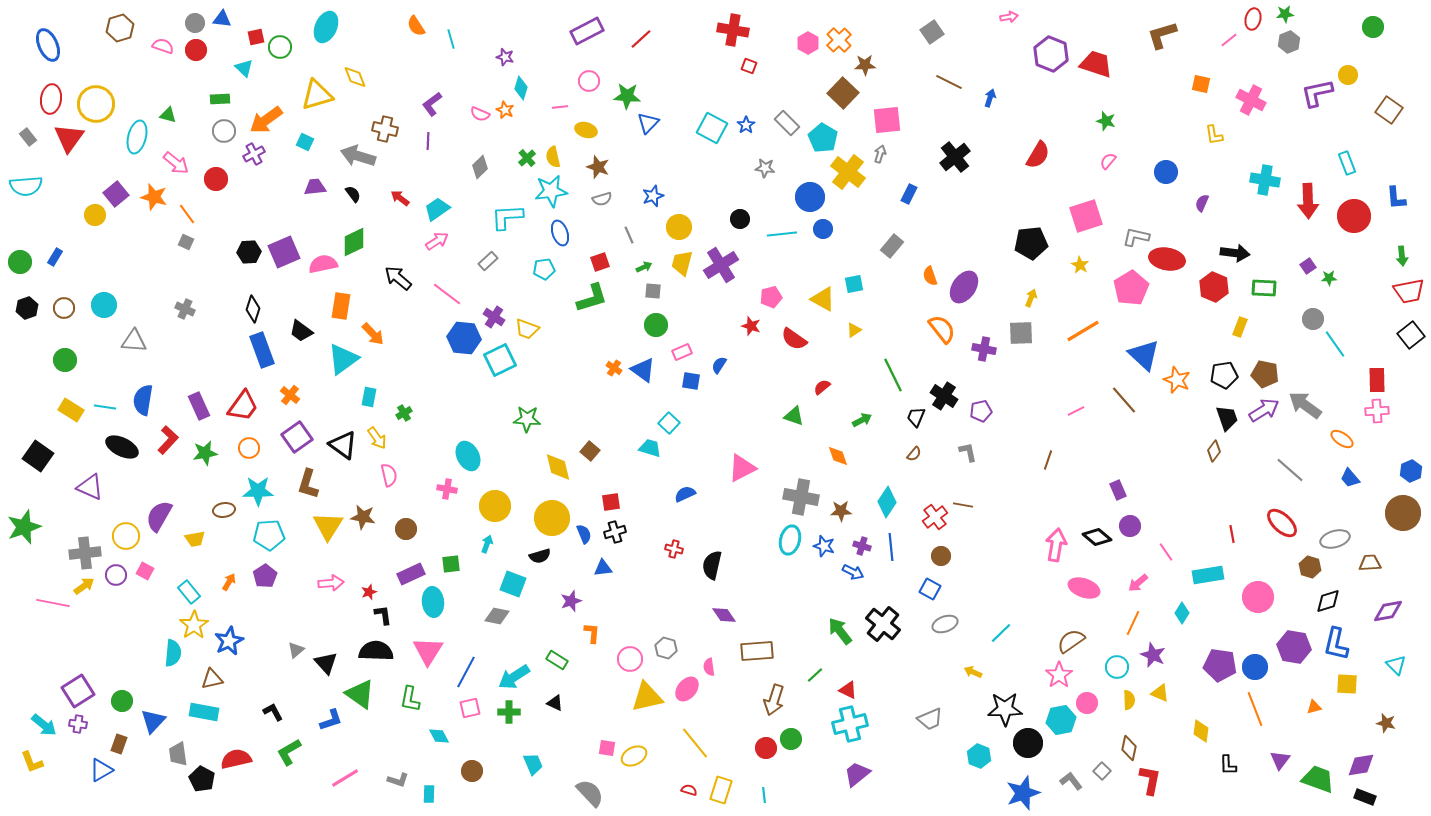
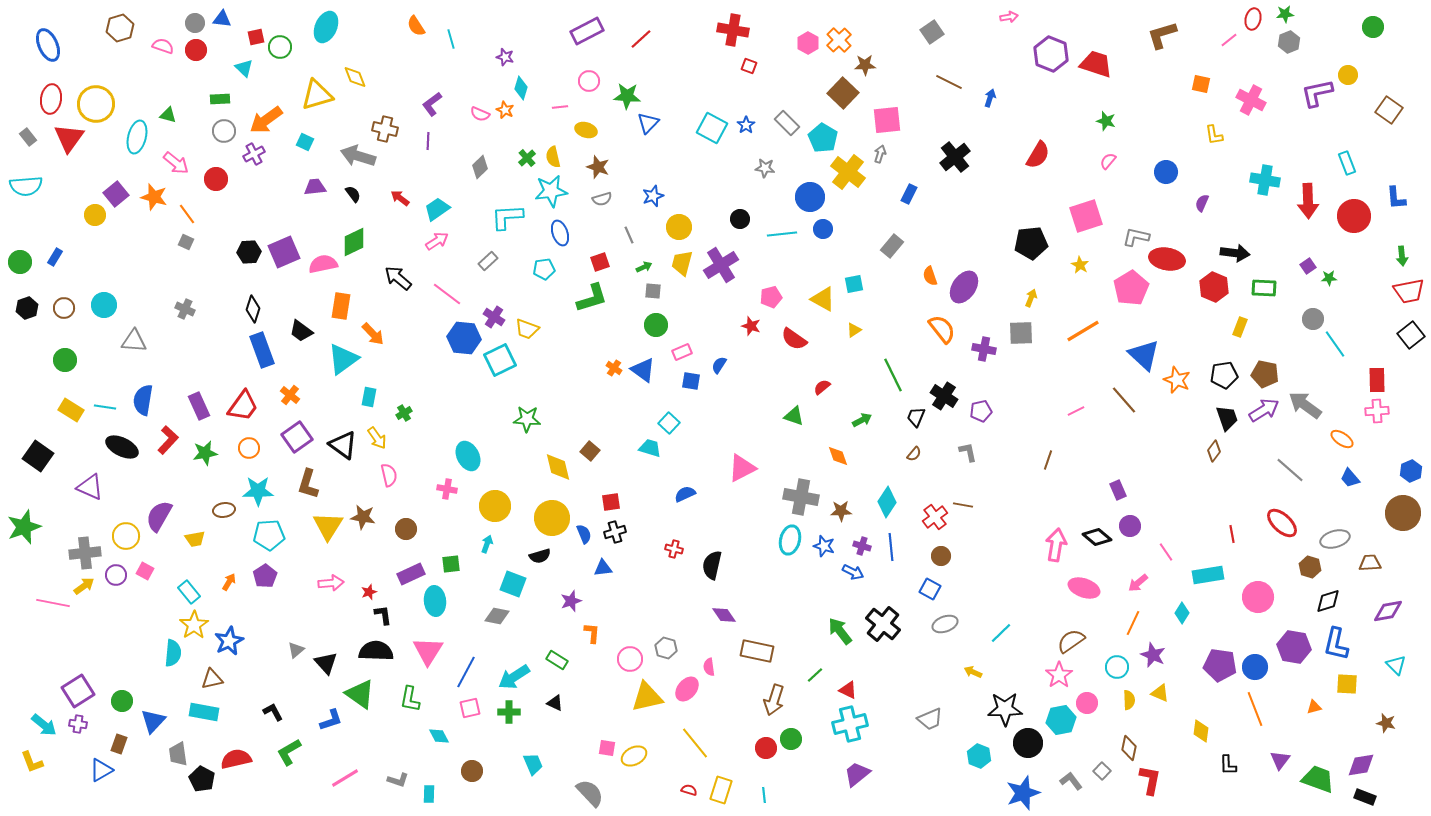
cyan ellipse at (433, 602): moved 2 px right, 1 px up
brown rectangle at (757, 651): rotated 16 degrees clockwise
